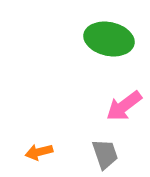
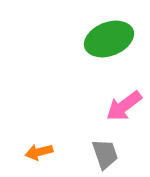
green ellipse: rotated 33 degrees counterclockwise
